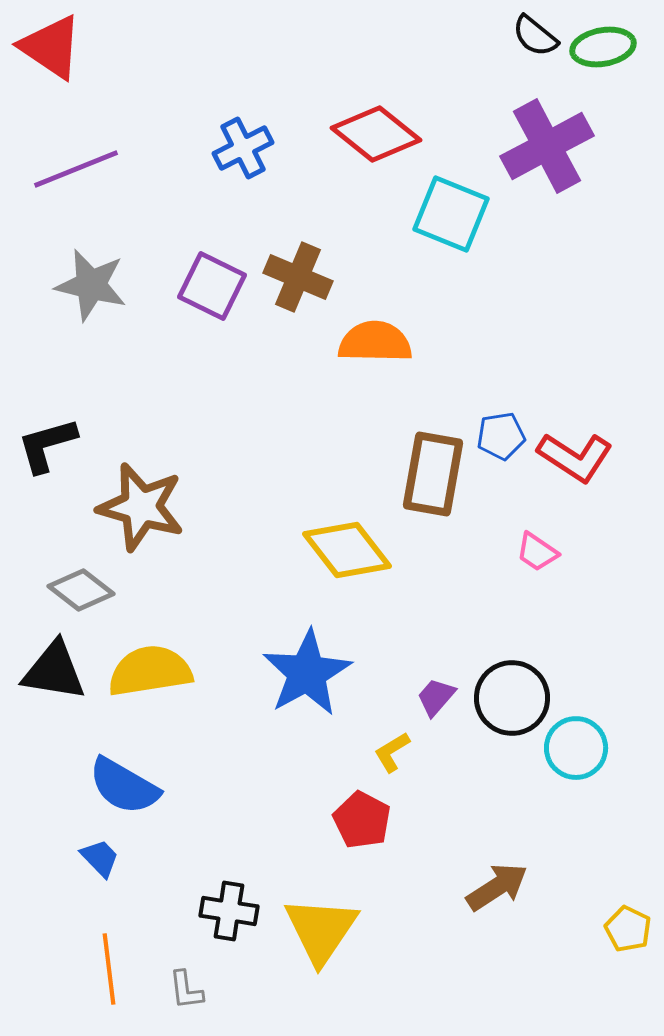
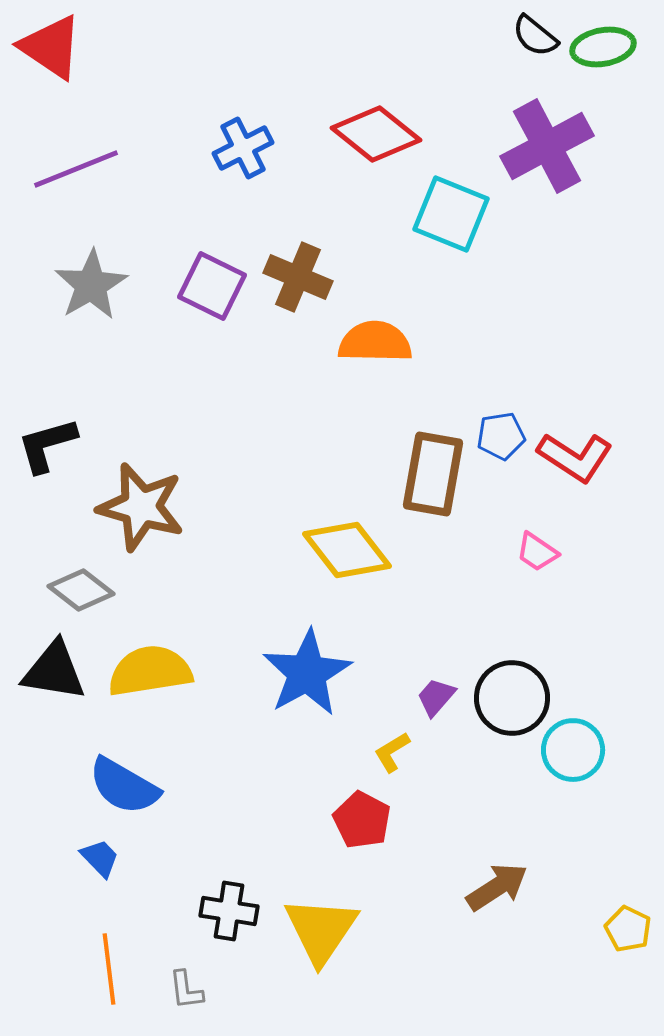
gray star: rotated 28 degrees clockwise
cyan circle: moved 3 px left, 2 px down
